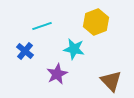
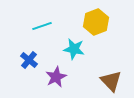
blue cross: moved 4 px right, 9 px down
purple star: moved 1 px left, 3 px down
